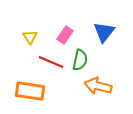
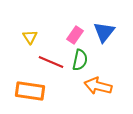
pink rectangle: moved 10 px right
